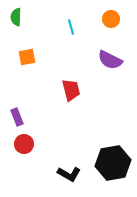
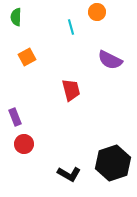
orange circle: moved 14 px left, 7 px up
orange square: rotated 18 degrees counterclockwise
purple rectangle: moved 2 px left
black hexagon: rotated 8 degrees counterclockwise
